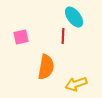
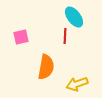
red line: moved 2 px right
yellow arrow: moved 1 px right
